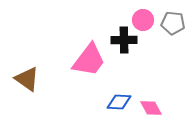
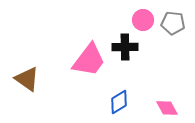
black cross: moved 1 px right, 7 px down
blue diamond: rotated 35 degrees counterclockwise
pink diamond: moved 16 px right
